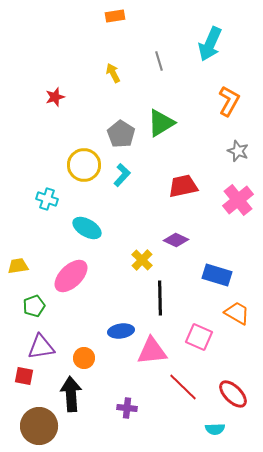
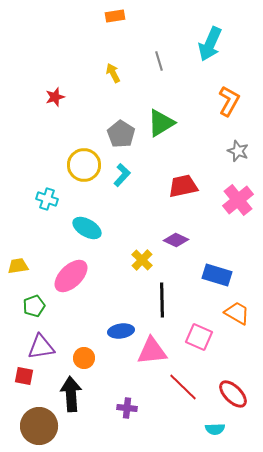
black line: moved 2 px right, 2 px down
